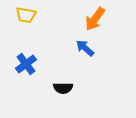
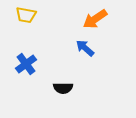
orange arrow: rotated 20 degrees clockwise
